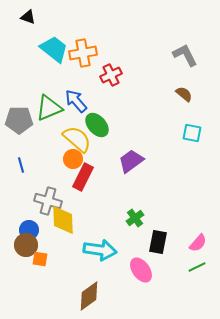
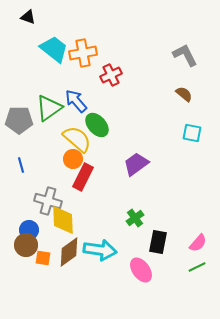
green triangle: rotated 12 degrees counterclockwise
purple trapezoid: moved 5 px right, 3 px down
orange square: moved 3 px right, 1 px up
brown diamond: moved 20 px left, 44 px up
